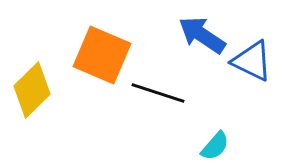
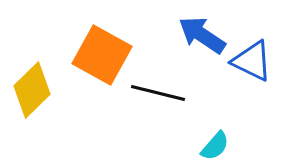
orange square: rotated 6 degrees clockwise
black line: rotated 4 degrees counterclockwise
